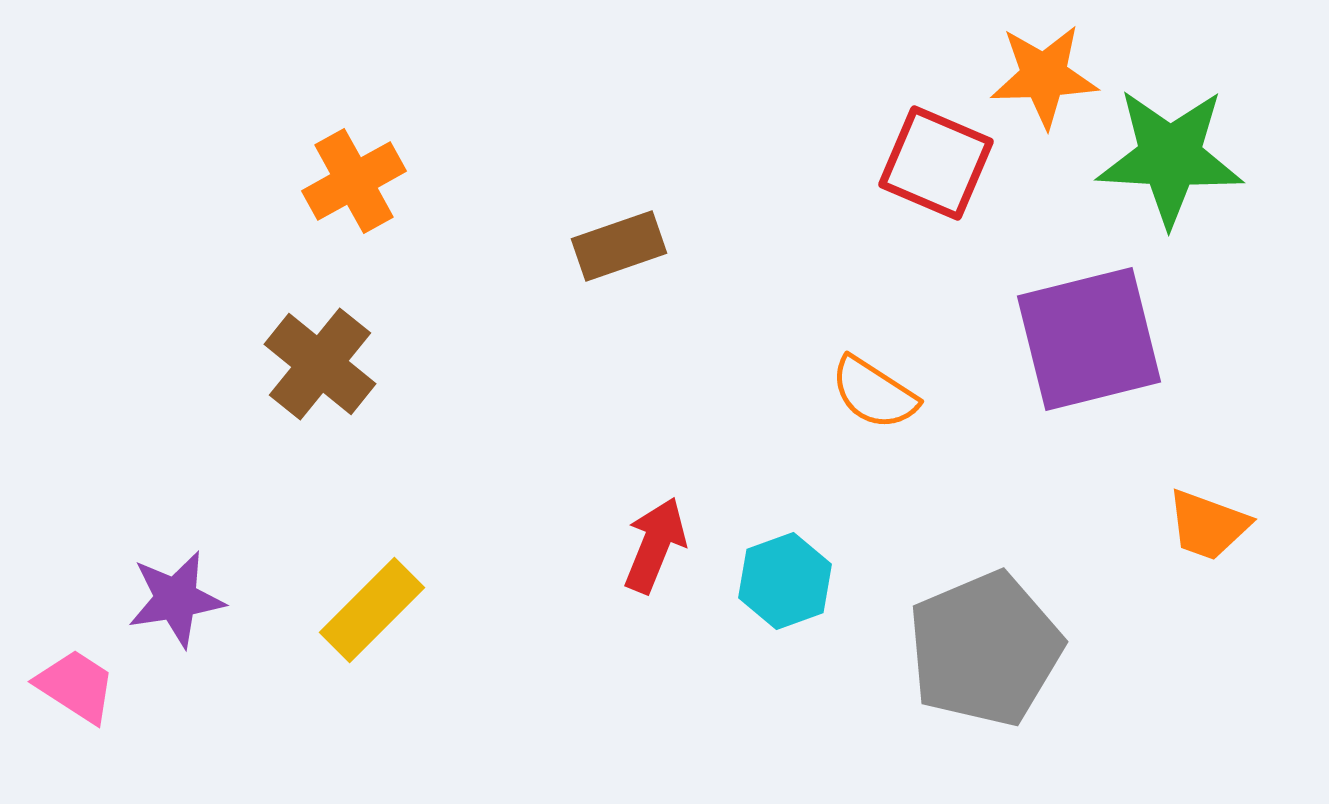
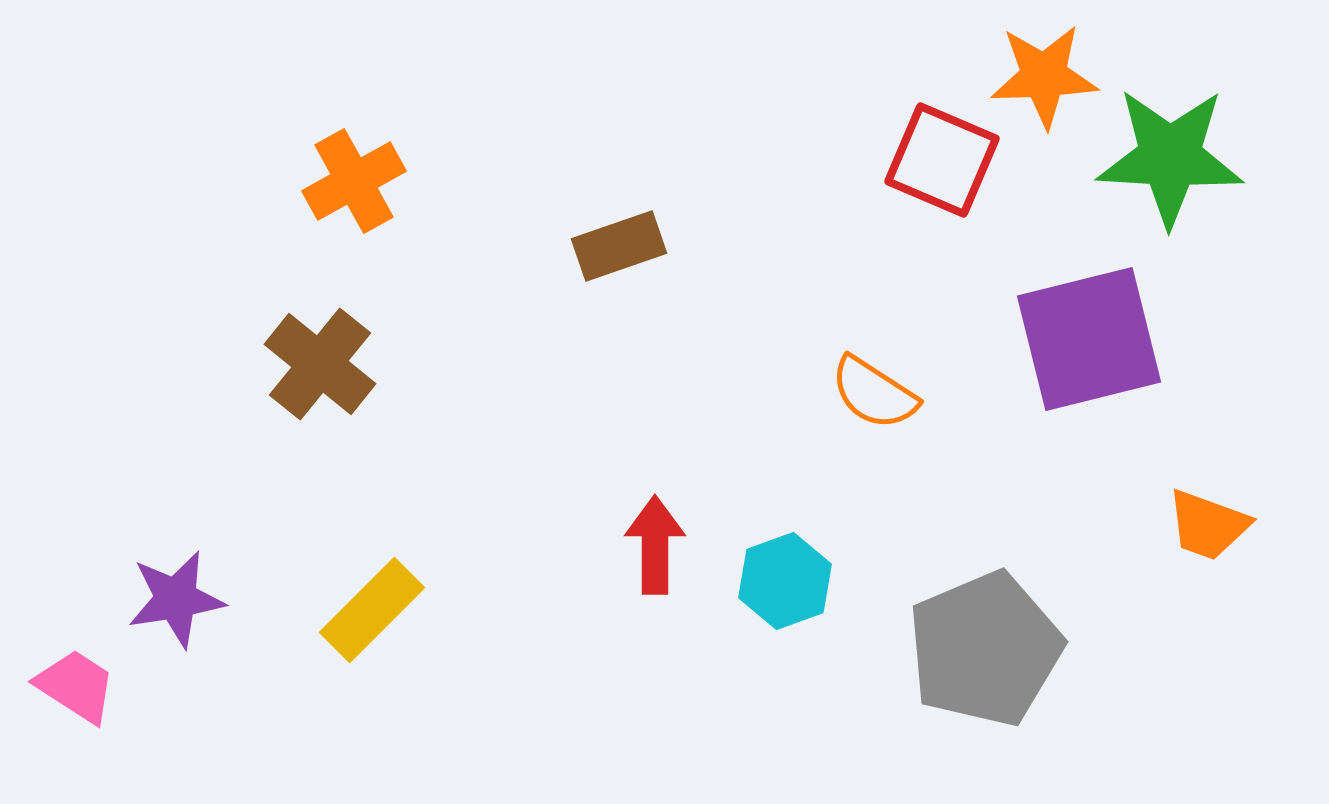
red square: moved 6 px right, 3 px up
red arrow: rotated 22 degrees counterclockwise
